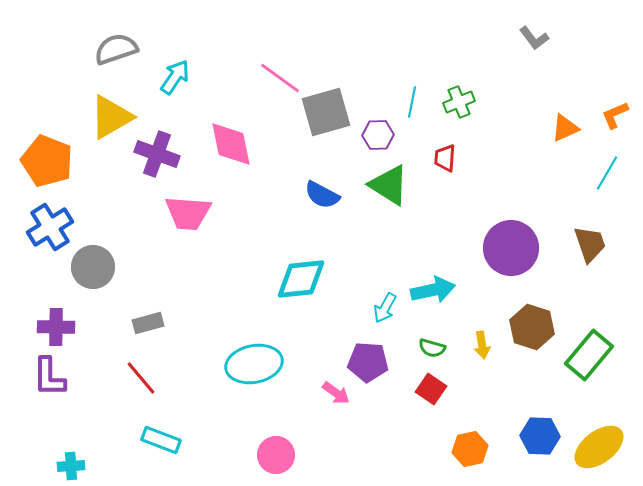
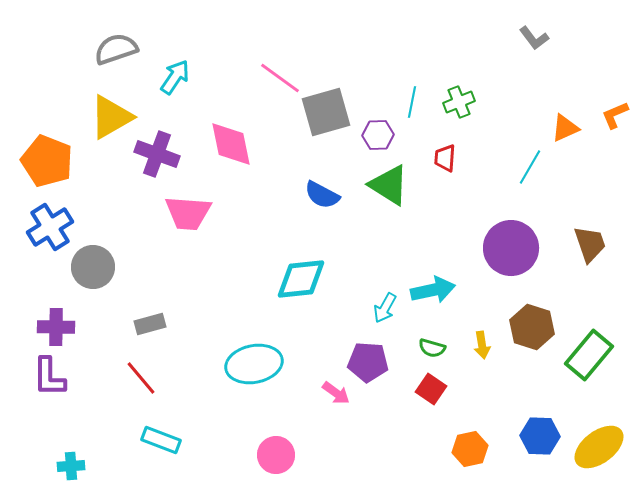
cyan line at (607, 173): moved 77 px left, 6 px up
gray rectangle at (148, 323): moved 2 px right, 1 px down
